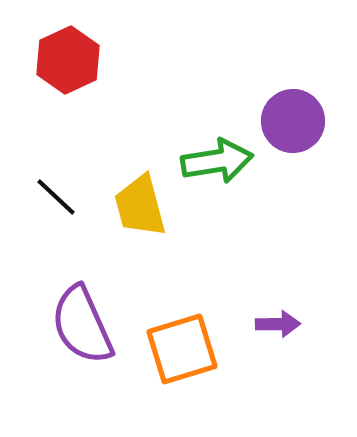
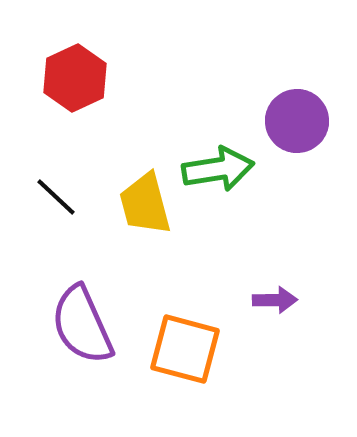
red hexagon: moved 7 px right, 18 px down
purple circle: moved 4 px right
green arrow: moved 1 px right, 8 px down
yellow trapezoid: moved 5 px right, 2 px up
purple arrow: moved 3 px left, 24 px up
orange square: moved 3 px right; rotated 32 degrees clockwise
